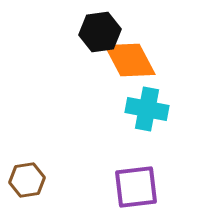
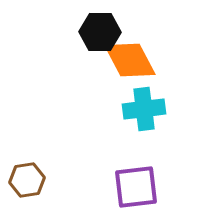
black hexagon: rotated 9 degrees clockwise
cyan cross: moved 3 px left; rotated 18 degrees counterclockwise
